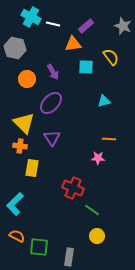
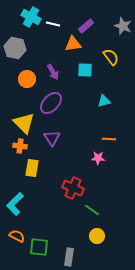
cyan square: moved 1 px left, 3 px down
